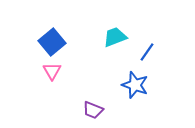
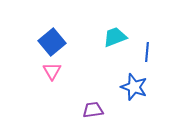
blue line: rotated 30 degrees counterclockwise
blue star: moved 1 px left, 2 px down
purple trapezoid: rotated 150 degrees clockwise
